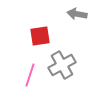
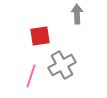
gray arrow: rotated 78 degrees clockwise
pink line: moved 1 px right, 1 px down
